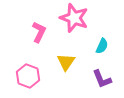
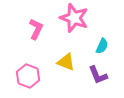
pink L-shape: moved 3 px left, 3 px up
yellow triangle: rotated 42 degrees counterclockwise
purple L-shape: moved 4 px left, 4 px up
